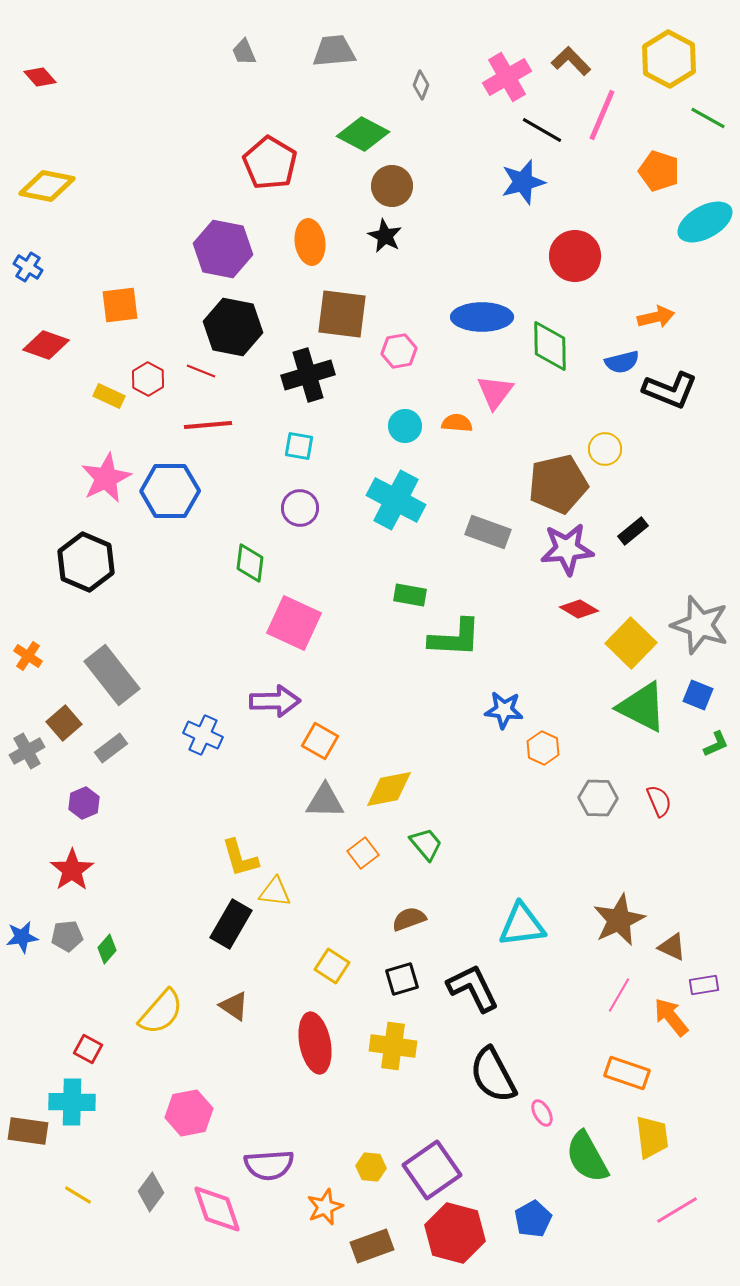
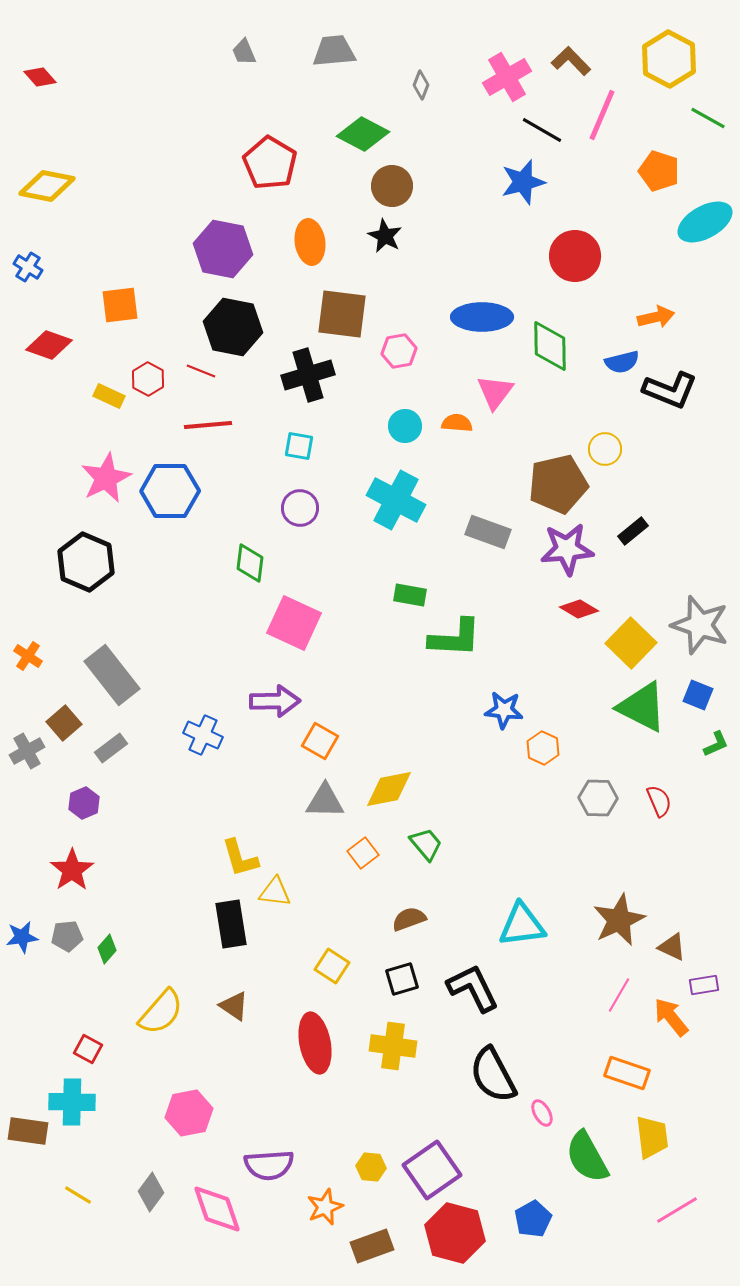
red diamond at (46, 345): moved 3 px right
black rectangle at (231, 924): rotated 39 degrees counterclockwise
